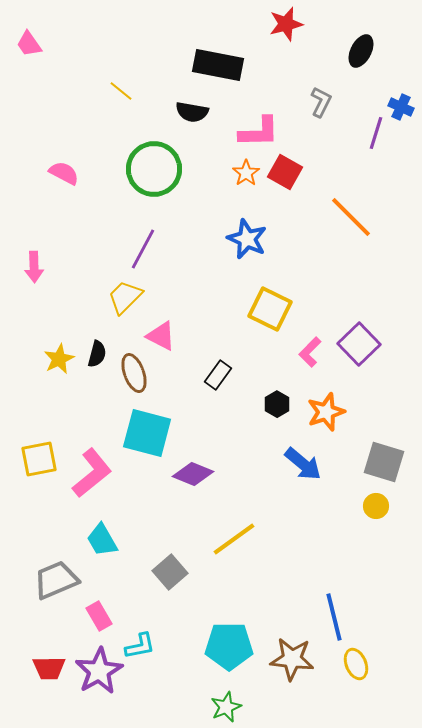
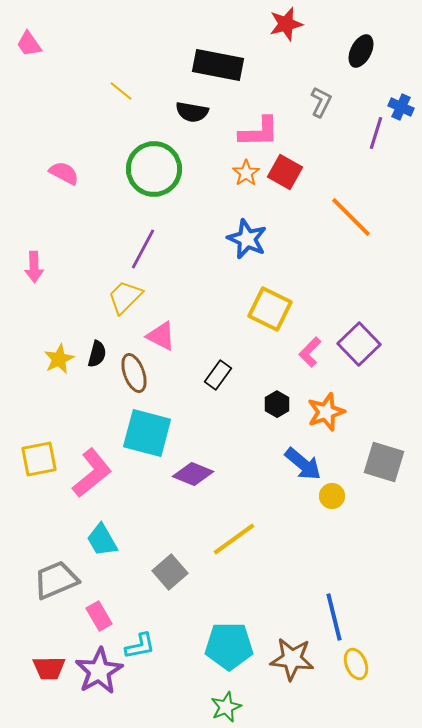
yellow circle at (376, 506): moved 44 px left, 10 px up
